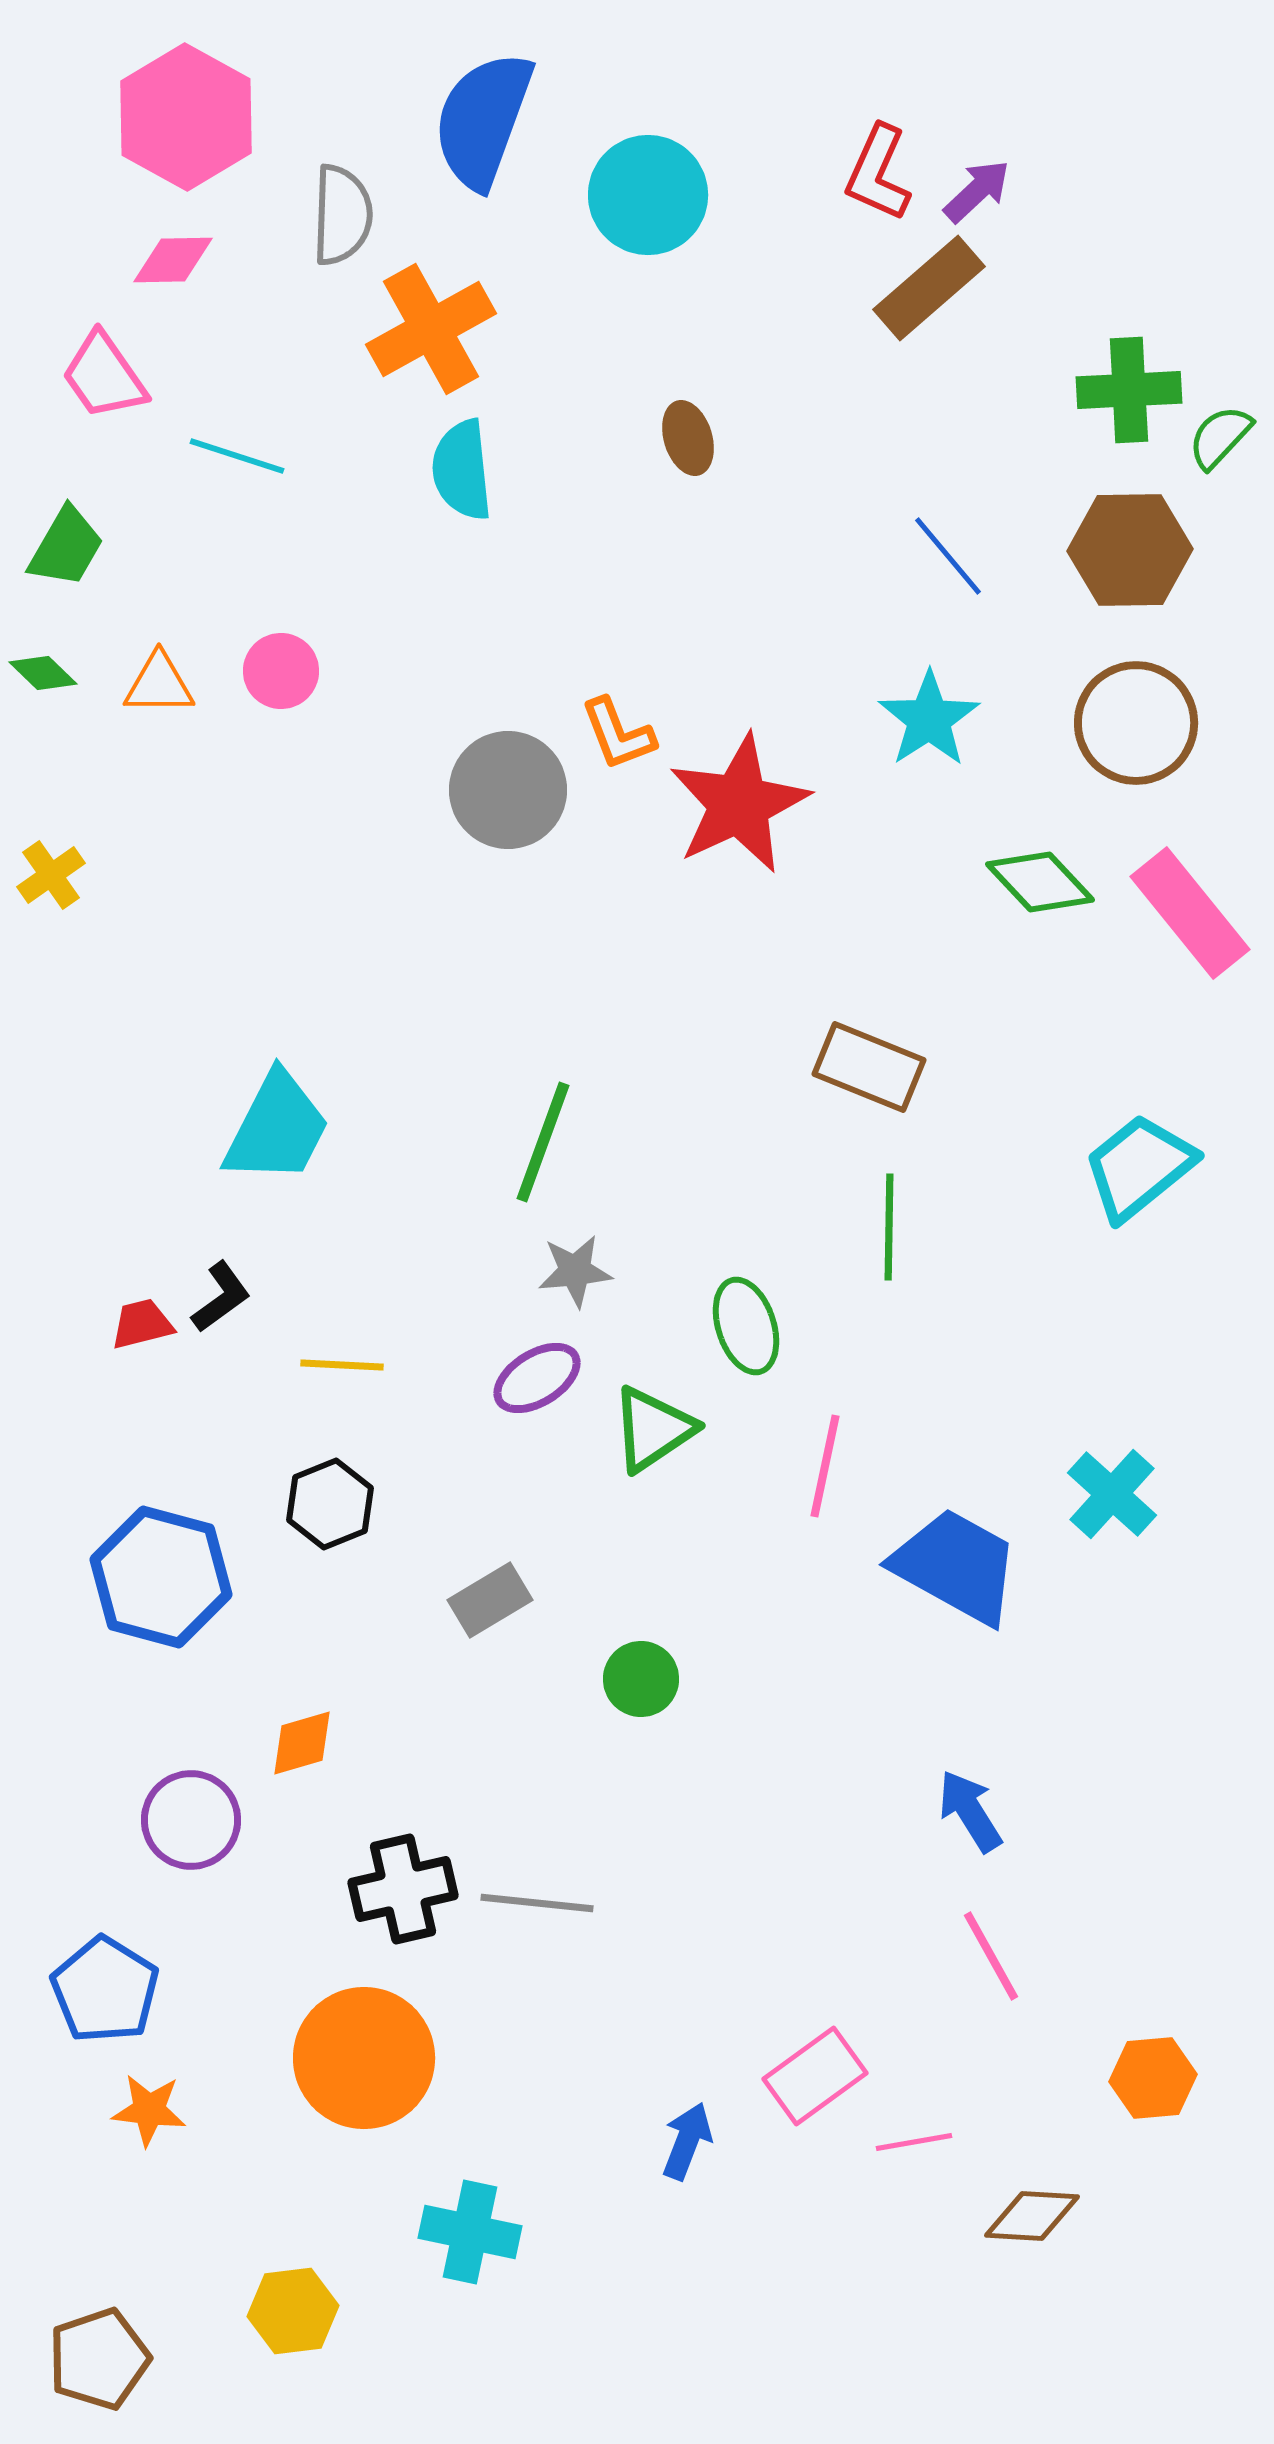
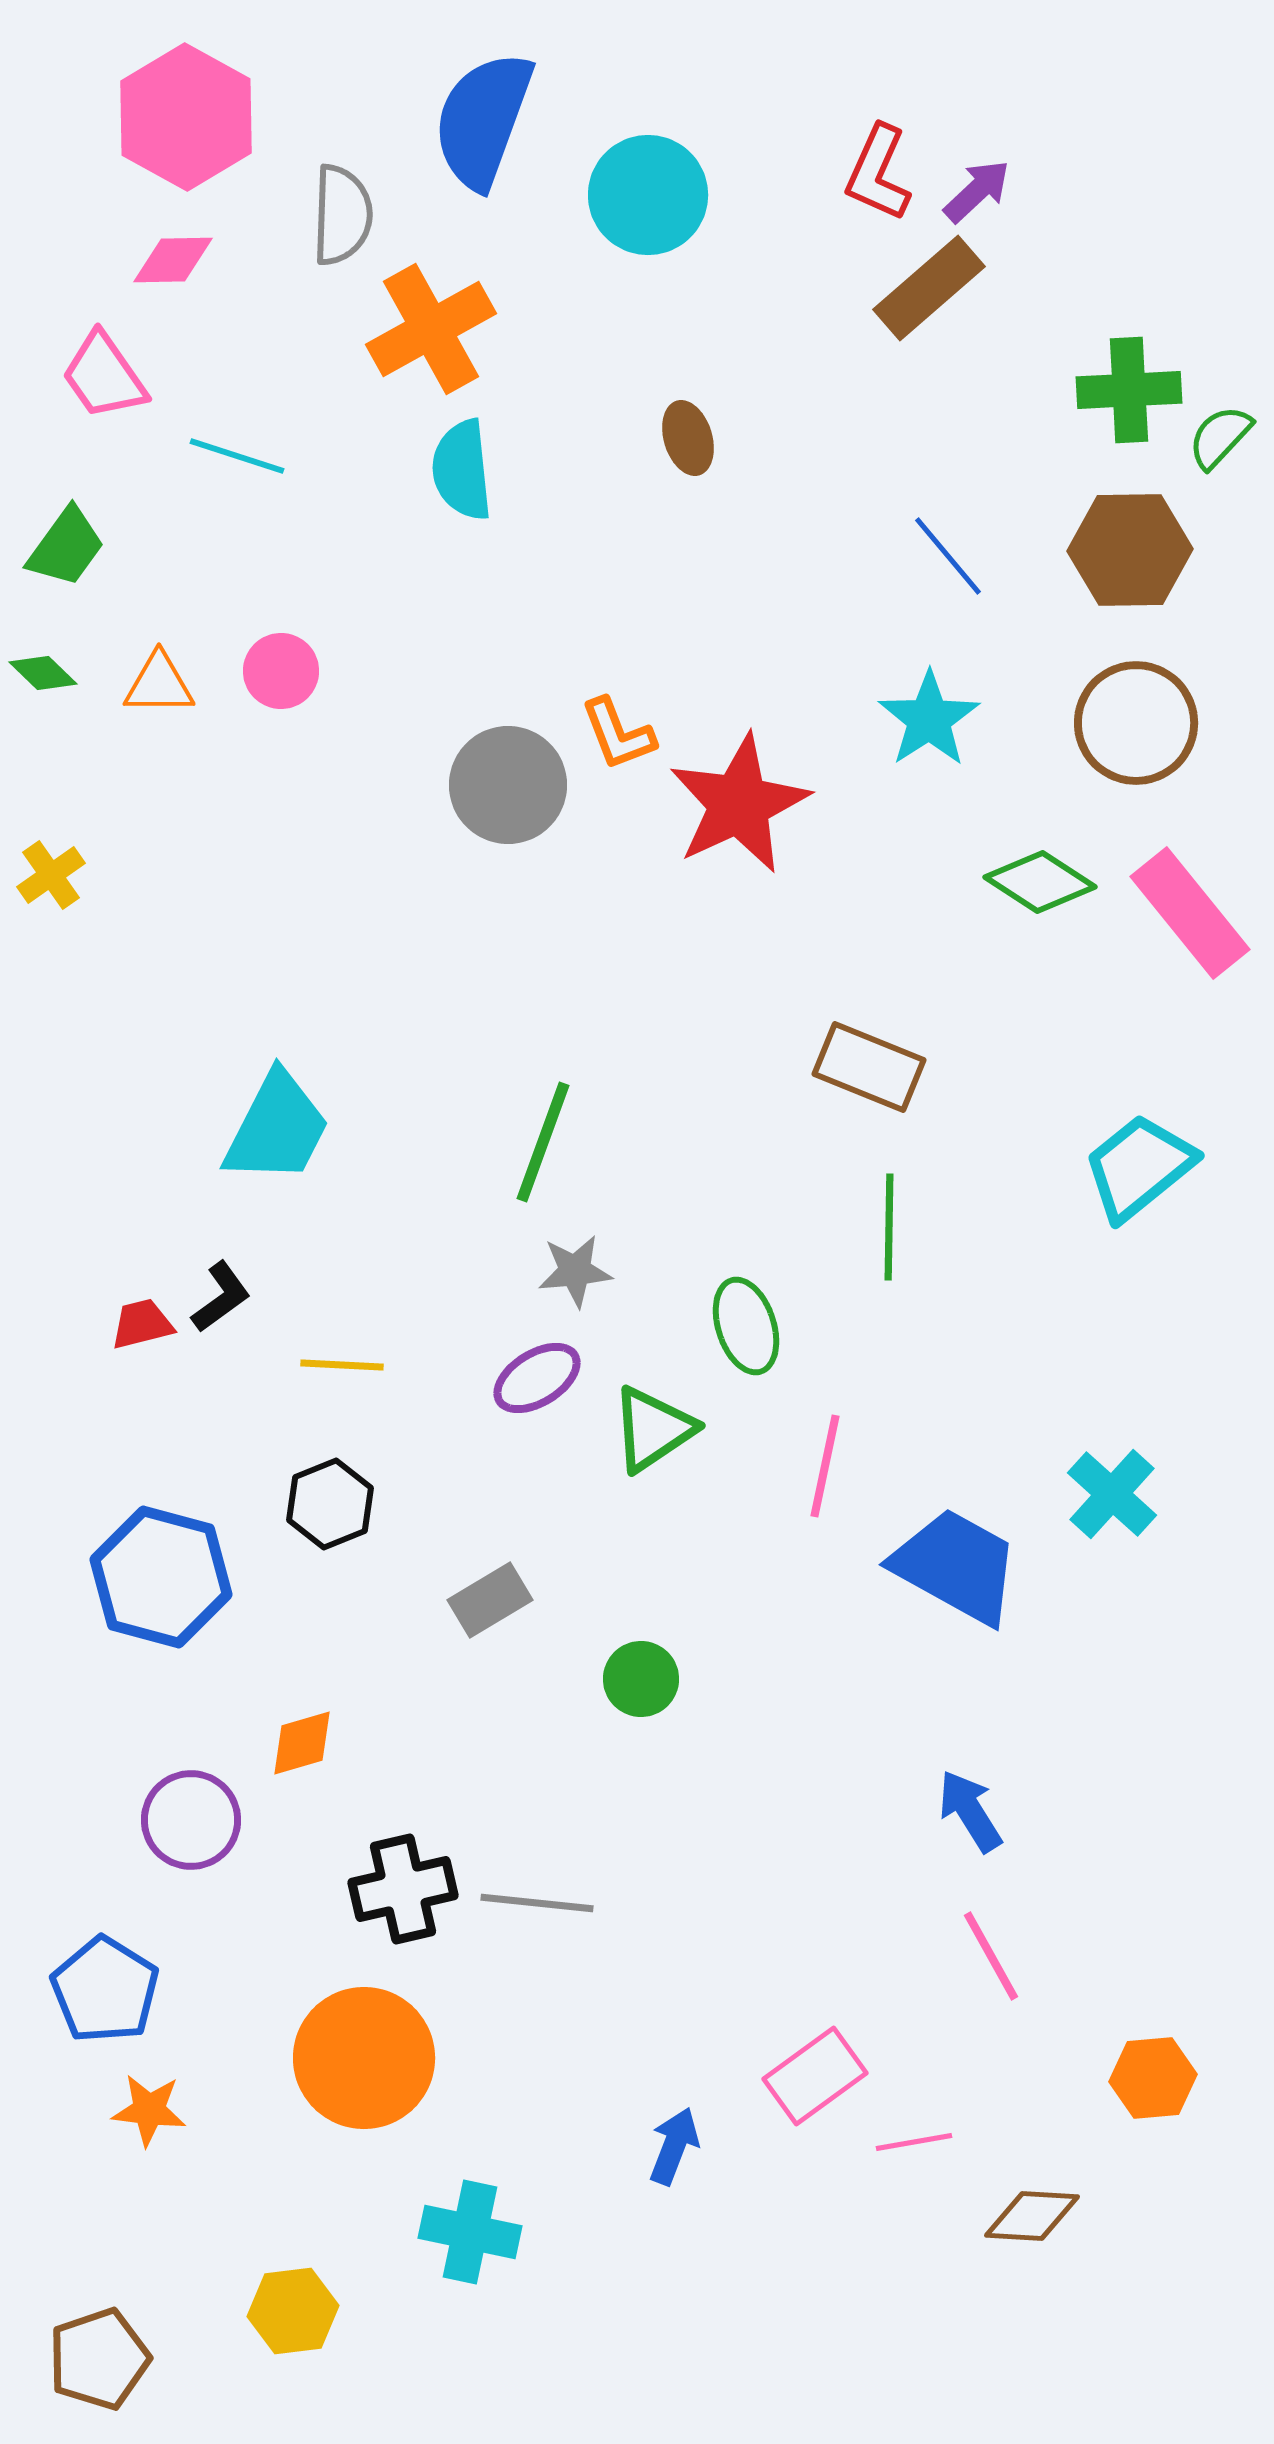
green trapezoid at (66, 547): rotated 6 degrees clockwise
gray circle at (508, 790): moved 5 px up
green diamond at (1040, 882): rotated 14 degrees counterclockwise
blue arrow at (687, 2141): moved 13 px left, 5 px down
